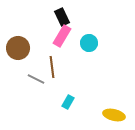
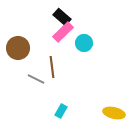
black rectangle: rotated 24 degrees counterclockwise
pink rectangle: moved 1 px right, 4 px up; rotated 15 degrees clockwise
cyan circle: moved 5 px left
cyan rectangle: moved 7 px left, 9 px down
yellow ellipse: moved 2 px up
